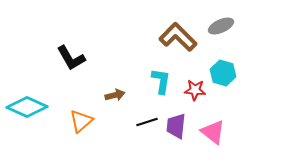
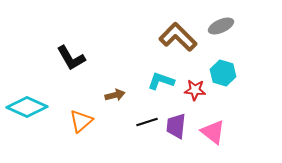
cyan L-shape: rotated 80 degrees counterclockwise
